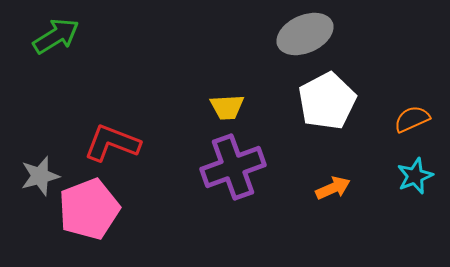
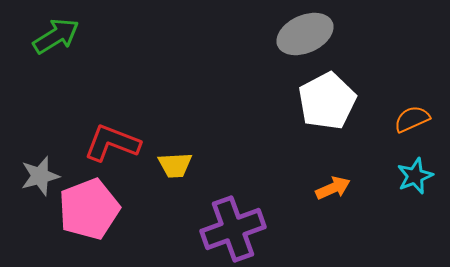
yellow trapezoid: moved 52 px left, 58 px down
purple cross: moved 62 px down
